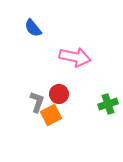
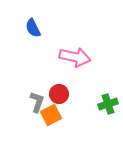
blue semicircle: rotated 12 degrees clockwise
